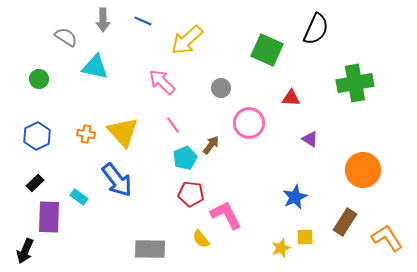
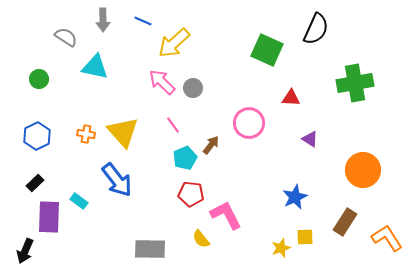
yellow arrow: moved 13 px left, 3 px down
gray circle: moved 28 px left
cyan rectangle: moved 4 px down
